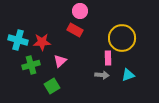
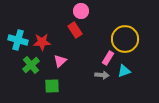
pink circle: moved 1 px right
red rectangle: rotated 28 degrees clockwise
yellow circle: moved 3 px right, 1 px down
pink rectangle: rotated 32 degrees clockwise
green cross: rotated 24 degrees counterclockwise
cyan triangle: moved 4 px left, 4 px up
green square: rotated 28 degrees clockwise
